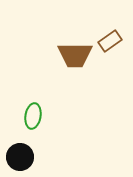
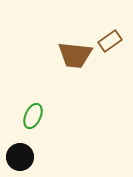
brown trapezoid: rotated 6 degrees clockwise
green ellipse: rotated 15 degrees clockwise
